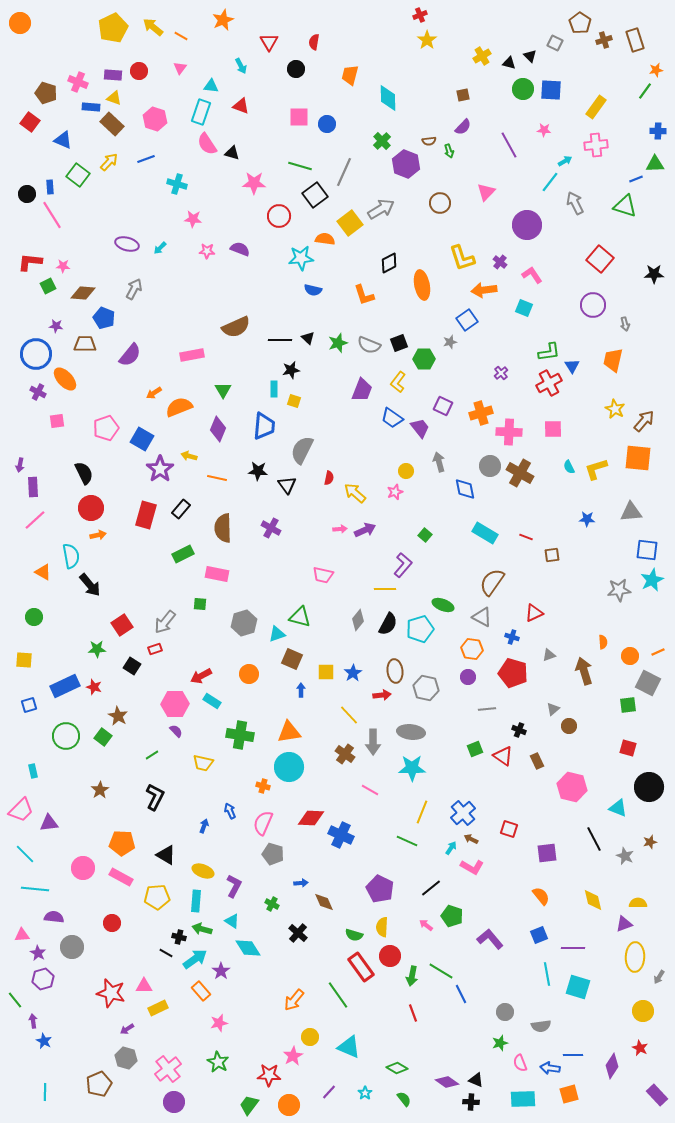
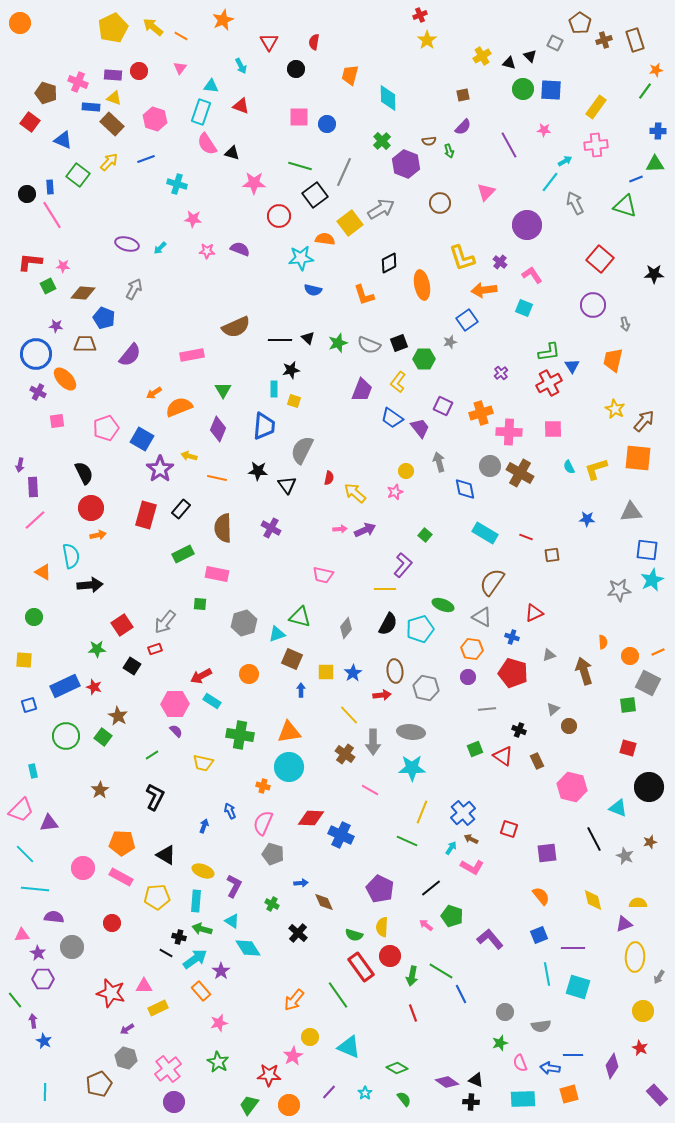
black arrow at (90, 585): rotated 55 degrees counterclockwise
gray diamond at (358, 620): moved 12 px left, 8 px down
purple hexagon at (43, 979): rotated 15 degrees clockwise
